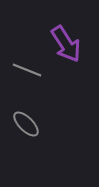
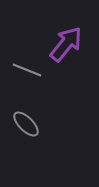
purple arrow: rotated 108 degrees counterclockwise
